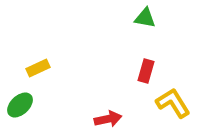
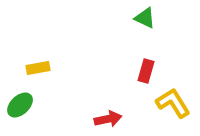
green triangle: rotated 15 degrees clockwise
yellow rectangle: rotated 15 degrees clockwise
